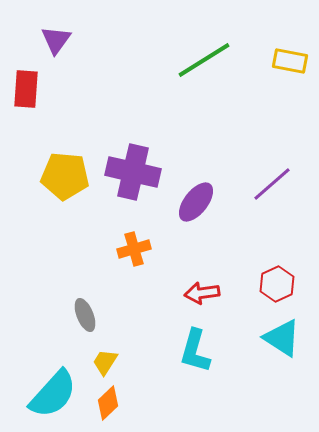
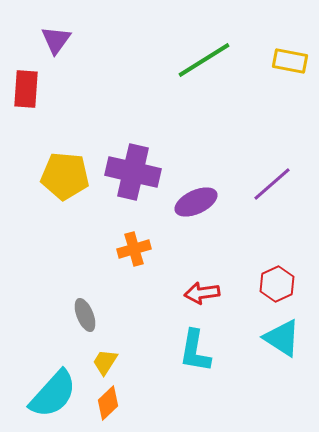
purple ellipse: rotated 27 degrees clockwise
cyan L-shape: rotated 6 degrees counterclockwise
